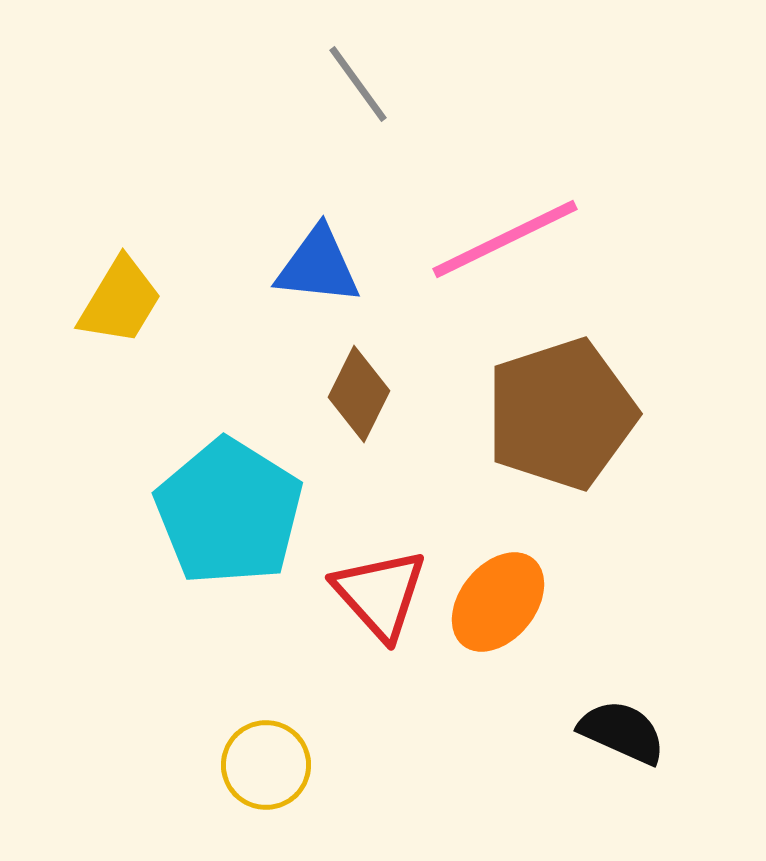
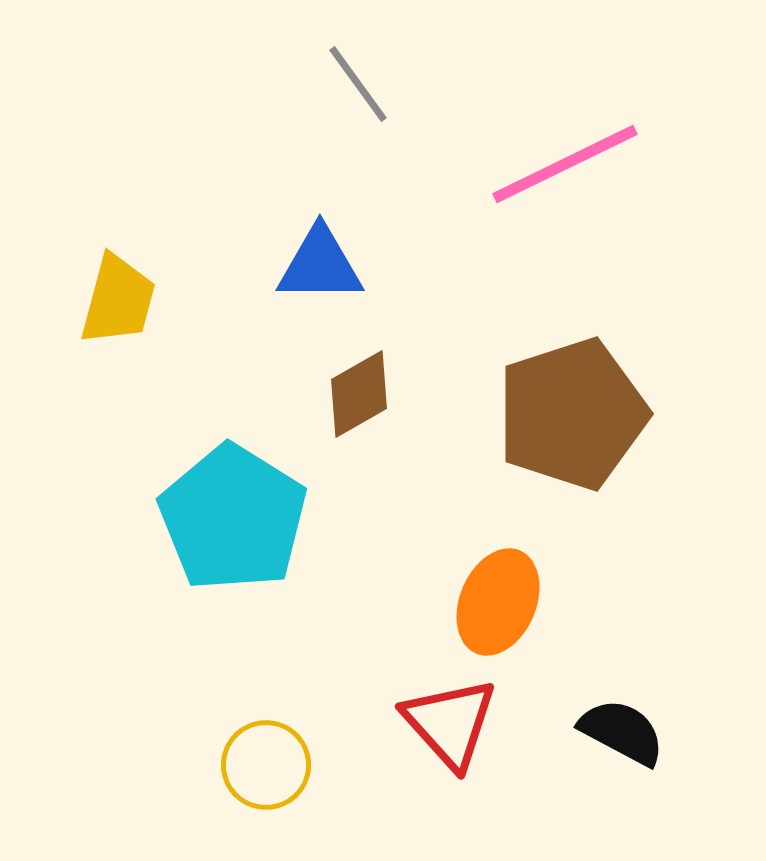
pink line: moved 60 px right, 75 px up
blue triangle: moved 2 px right, 1 px up; rotated 6 degrees counterclockwise
yellow trapezoid: moved 2 px left, 1 px up; rotated 16 degrees counterclockwise
brown diamond: rotated 34 degrees clockwise
brown pentagon: moved 11 px right
cyan pentagon: moved 4 px right, 6 px down
red triangle: moved 70 px right, 129 px down
orange ellipse: rotated 16 degrees counterclockwise
black semicircle: rotated 4 degrees clockwise
